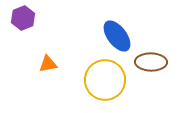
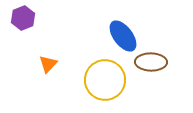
blue ellipse: moved 6 px right
orange triangle: rotated 36 degrees counterclockwise
